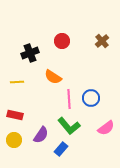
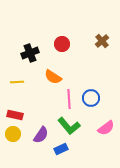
red circle: moved 3 px down
yellow circle: moved 1 px left, 6 px up
blue rectangle: rotated 24 degrees clockwise
